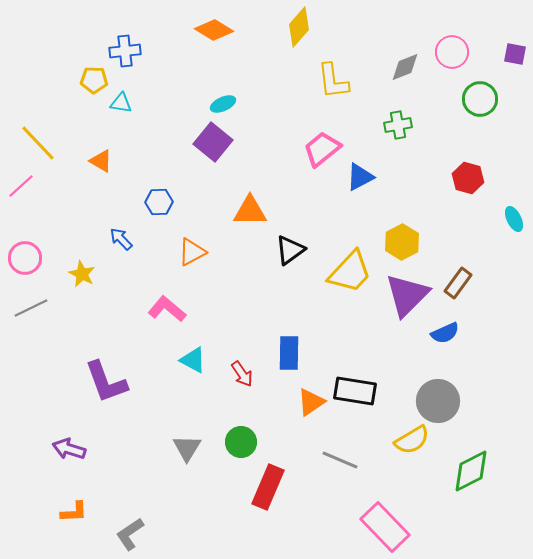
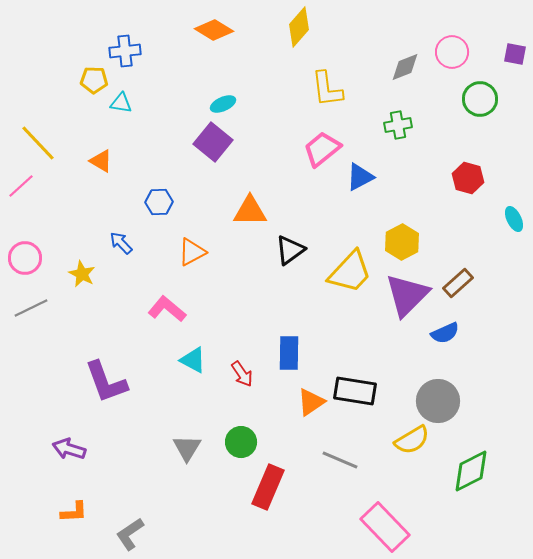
yellow L-shape at (333, 81): moved 6 px left, 8 px down
blue arrow at (121, 239): moved 4 px down
brown rectangle at (458, 283): rotated 12 degrees clockwise
